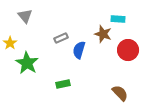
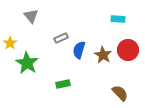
gray triangle: moved 6 px right
brown star: moved 21 px down; rotated 12 degrees clockwise
